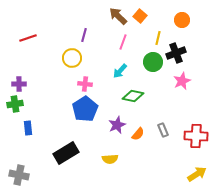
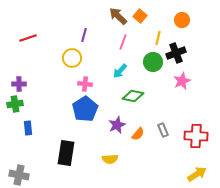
black rectangle: rotated 50 degrees counterclockwise
